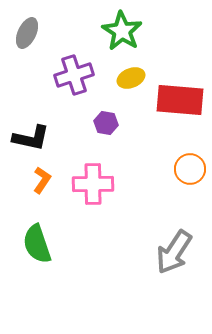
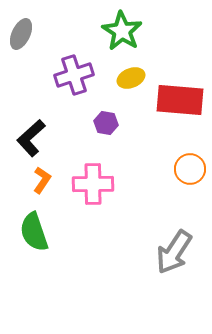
gray ellipse: moved 6 px left, 1 px down
black L-shape: rotated 126 degrees clockwise
green semicircle: moved 3 px left, 12 px up
